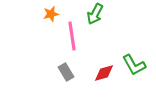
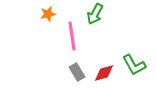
orange star: moved 3 px left
gray rectangle: moved 11 px right
